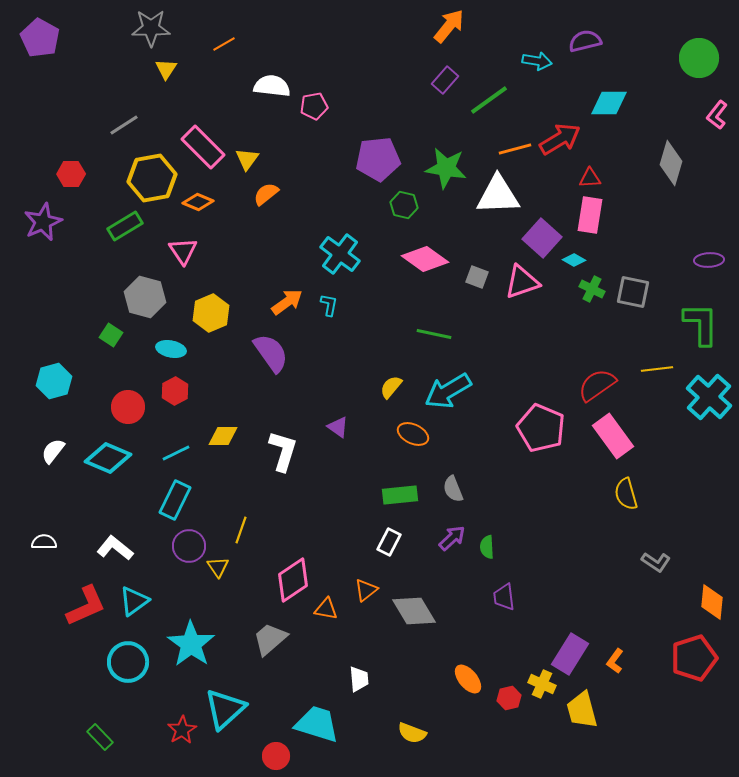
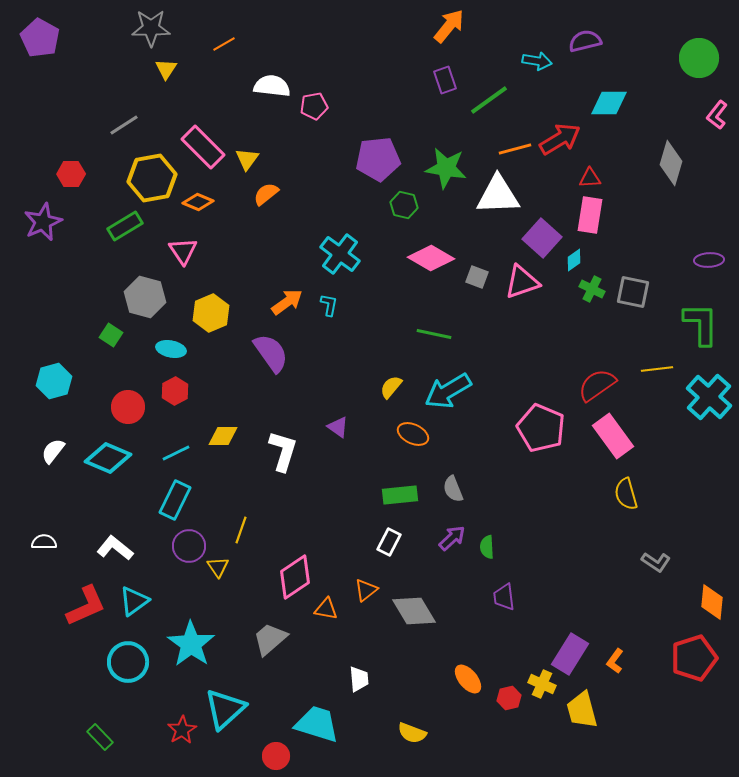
purple rectangle at (445, 80): rotated 60 degrees counterclockwise
pink diamond at (425, 259): moved 6 px right, 1 px up; rotated 6 degrees counterclockwise
cyan diamond at (574, 260): rotated 65 degrees counterclockwise
pink diamond at (293, 580): moved 2 px right, 3 px up
